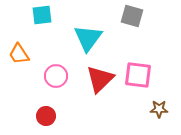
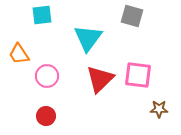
pink circle: moved 9 px left
